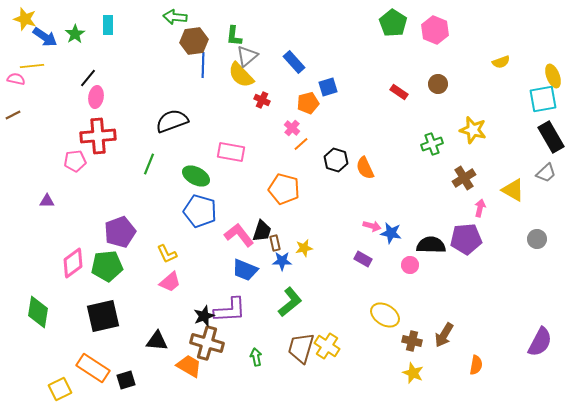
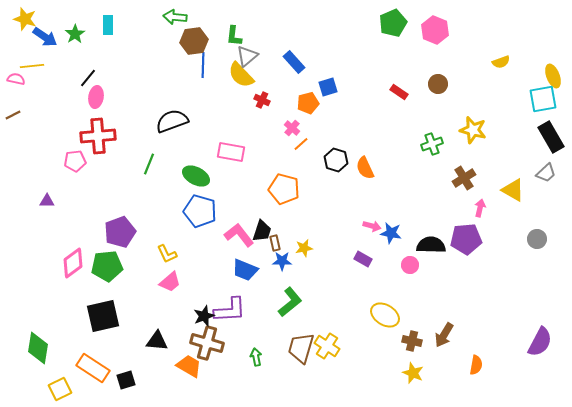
green pentagon at (393, 23): rotated 16 degrees clockwise
green diamond at (38, 312): moved 36 px down
